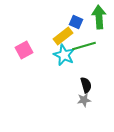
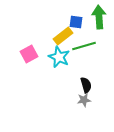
blue square: rotated 16 degrees counterclockwise
pink square: moved 5 px right, 4 px down
cyan star: moved 5 px left, 2 px down
